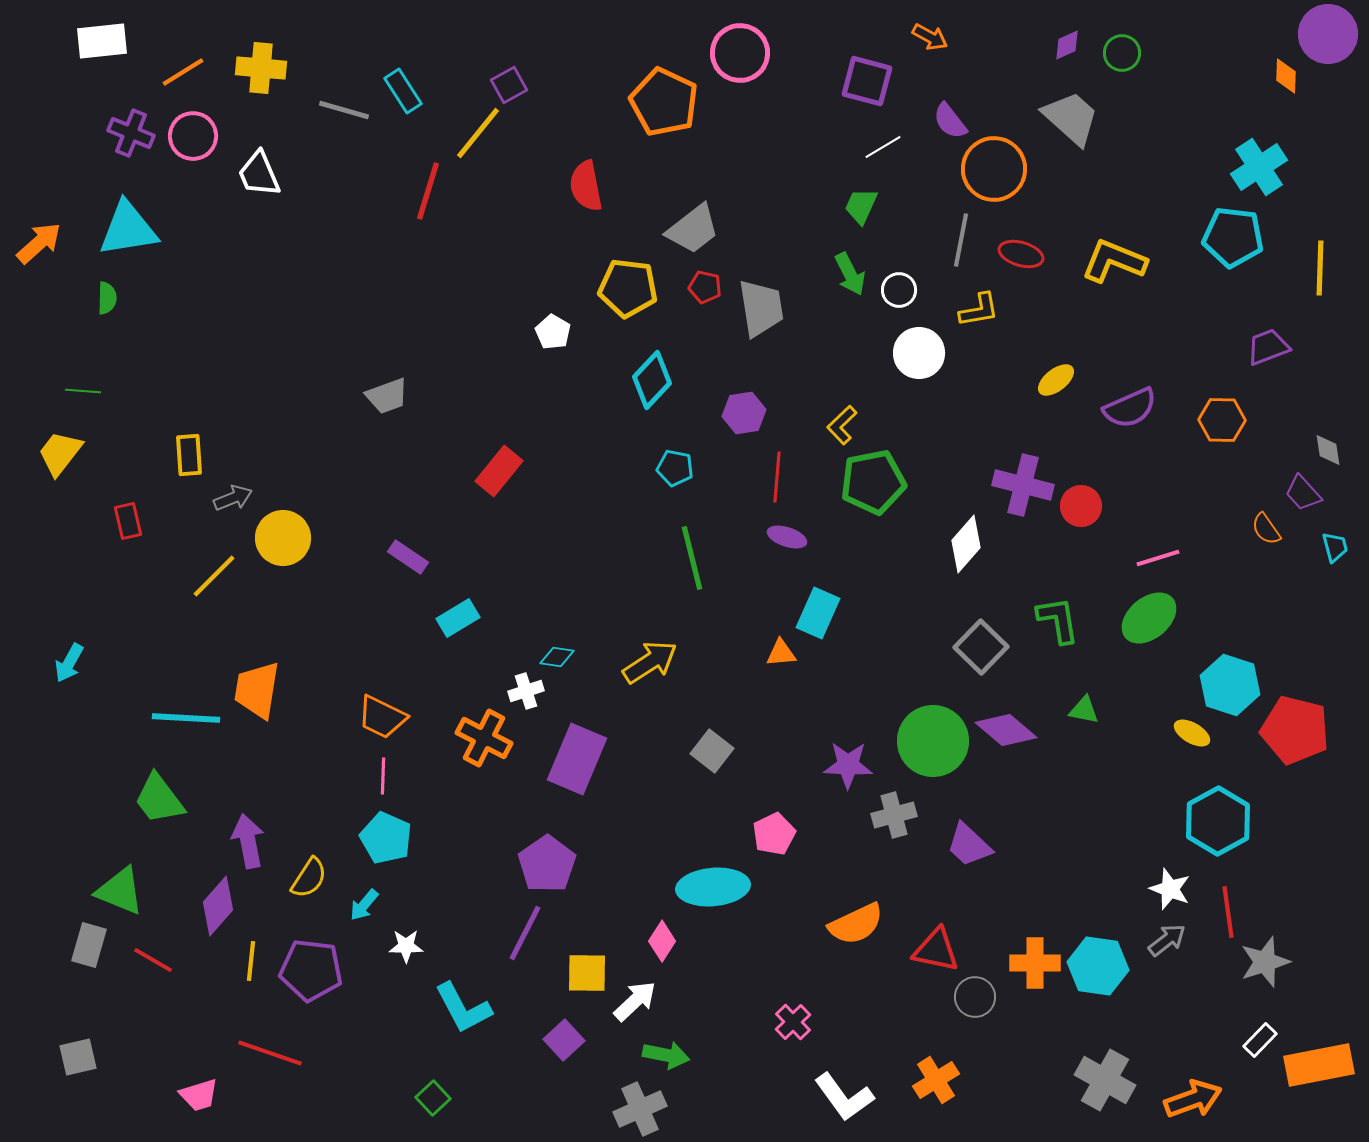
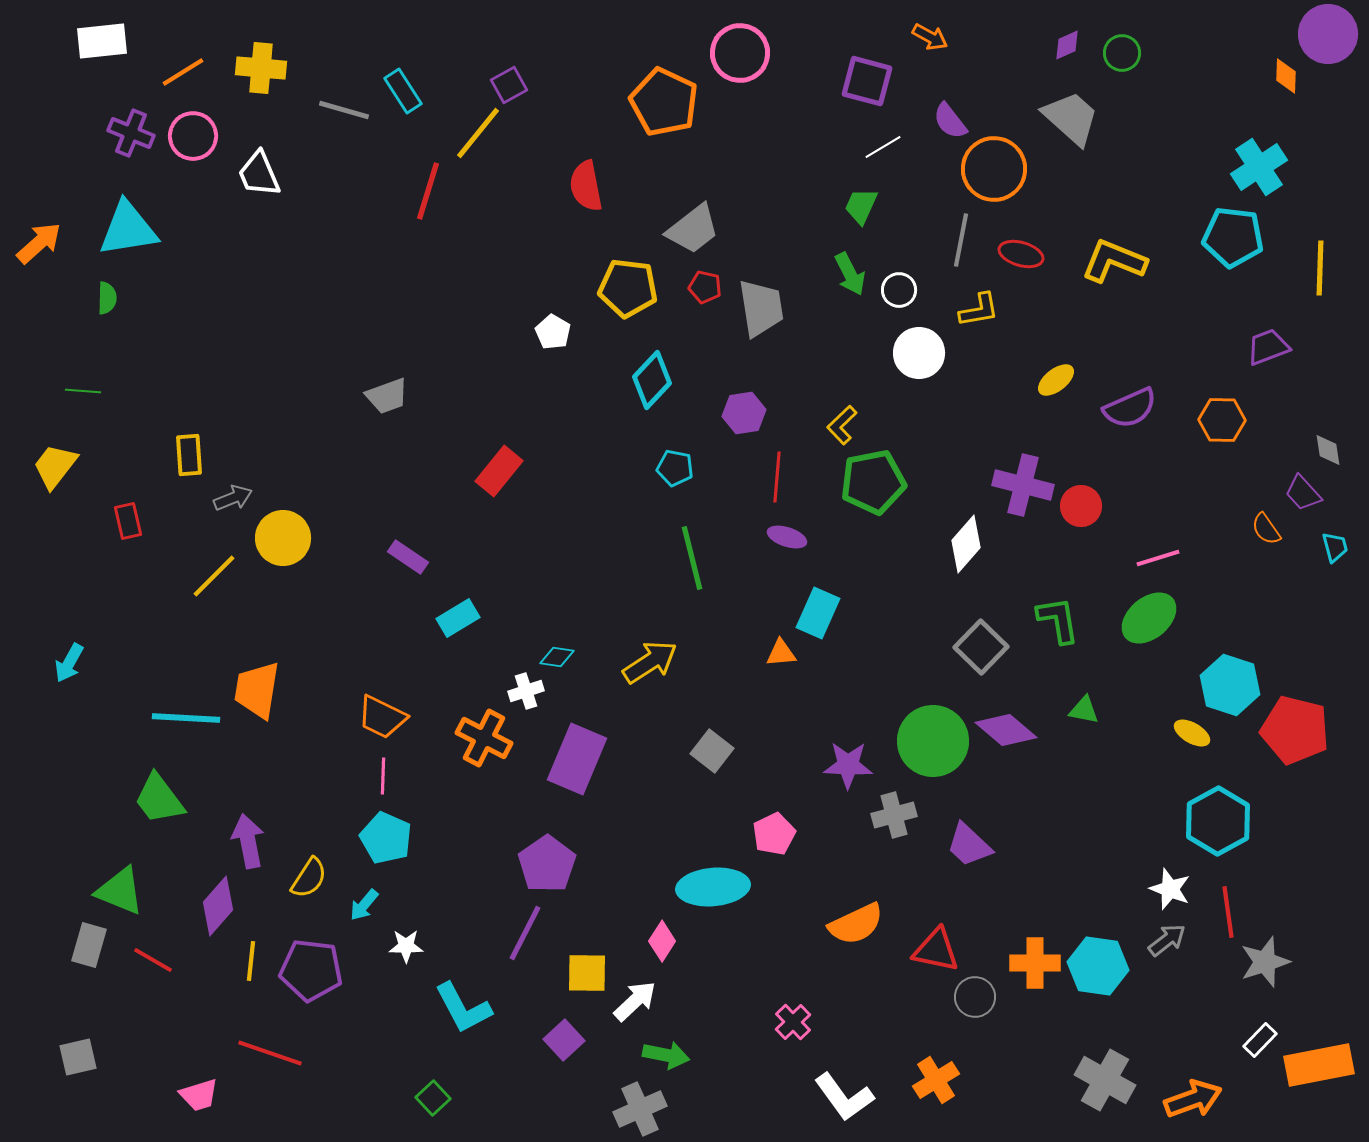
yellow trapezoid at (60, 453): moved 5 px left, 13 px down
